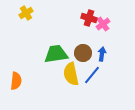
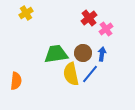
red cross: rotated 35 degrees clockwise
pink cross: moved 3 px right, 5 px down
blue line: moved 2 px left, 1 px up
